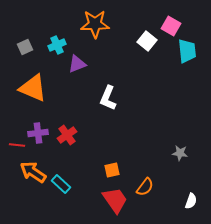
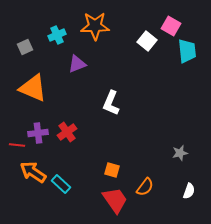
orange star: moved 2 px down
cyan cross: moved 10 px up
white L-shape: moved 3 px right, 5 px down
red cross: moved 3 px up
gray star: rotated 21 degrees counterclockwise
orange square: rotated 28 degrees clockwise
white semicircle: moved 2 px left, 10 px up
